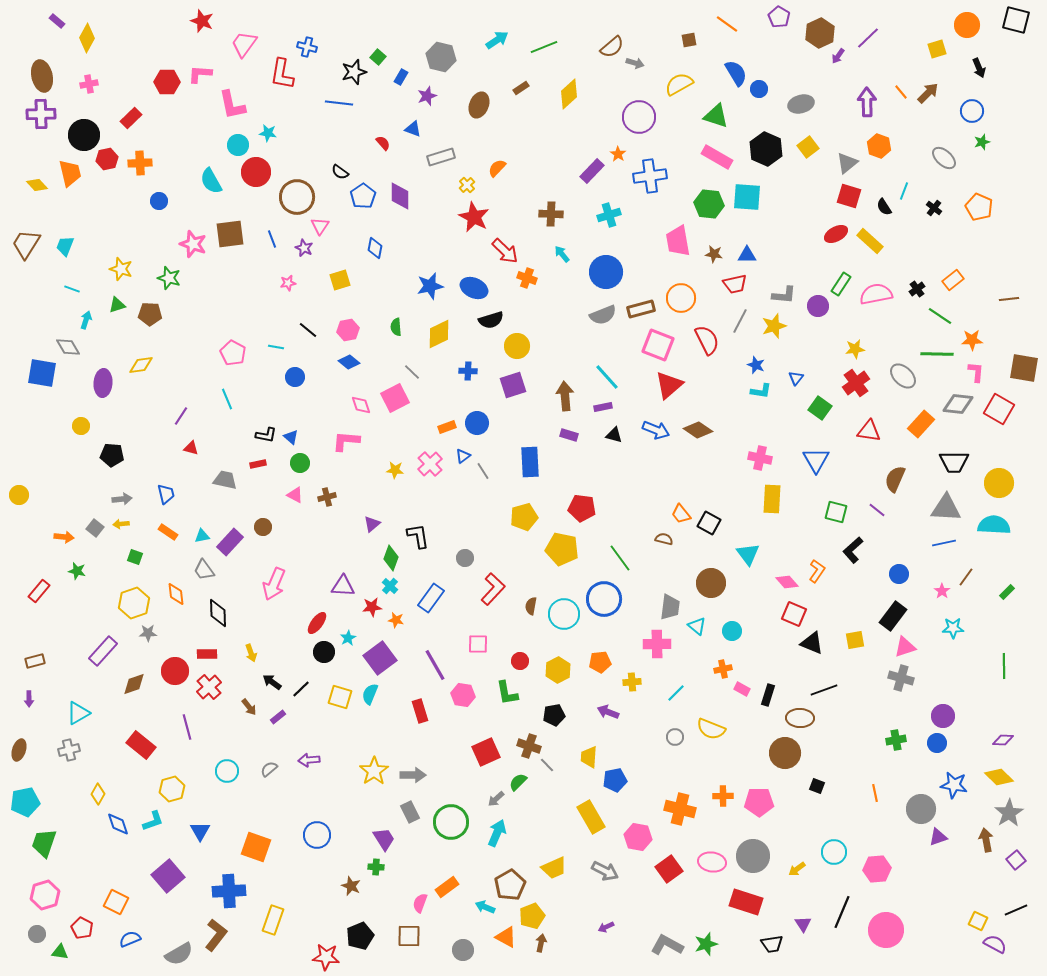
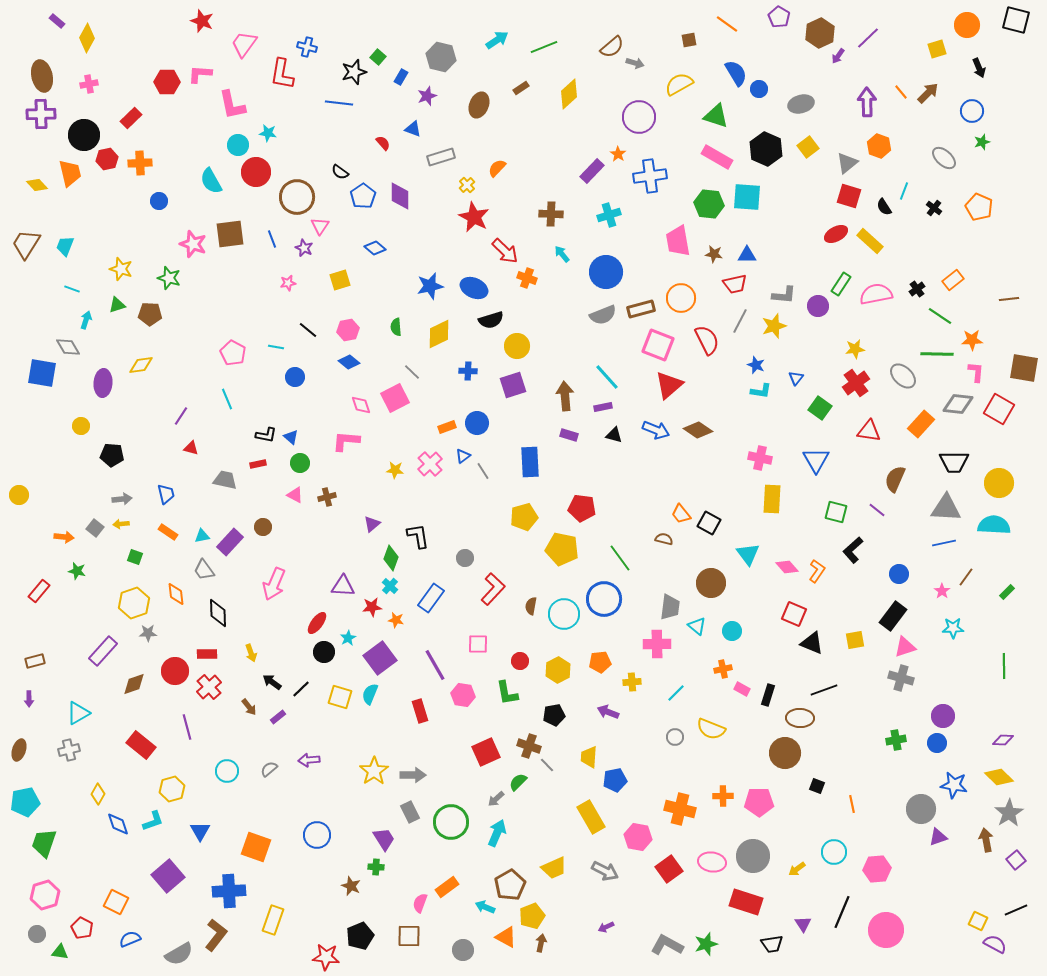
blue diamond at (375, 248): rotated 60 degrees counterclockwise
pink diamond at (787, 582): moved 15 px up
orange line at (875, 793): moved 23 px left, 11 px down
